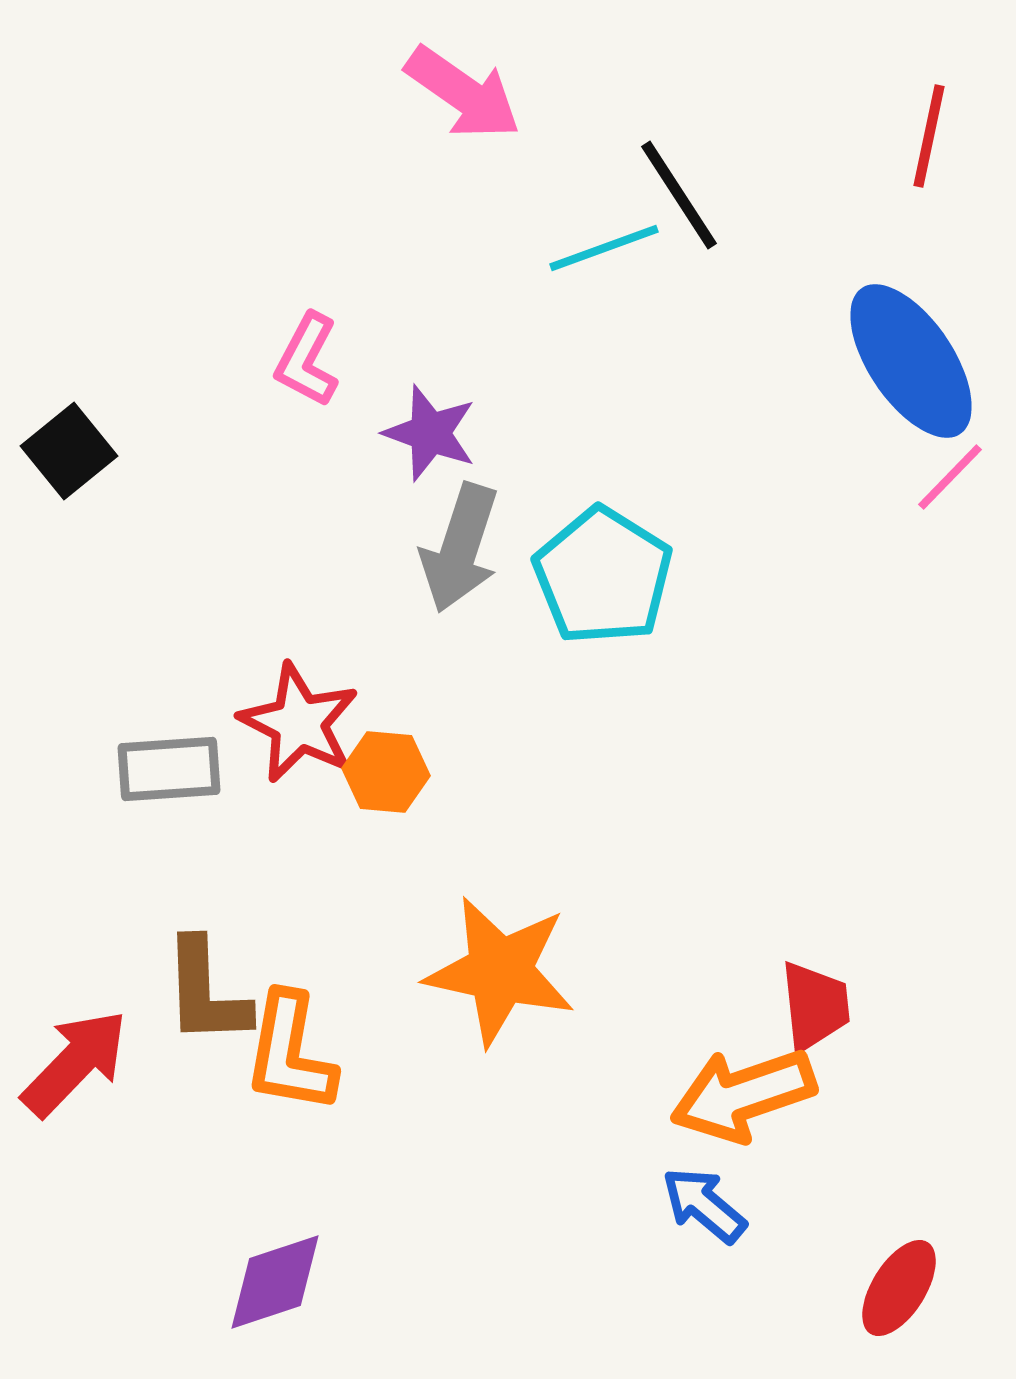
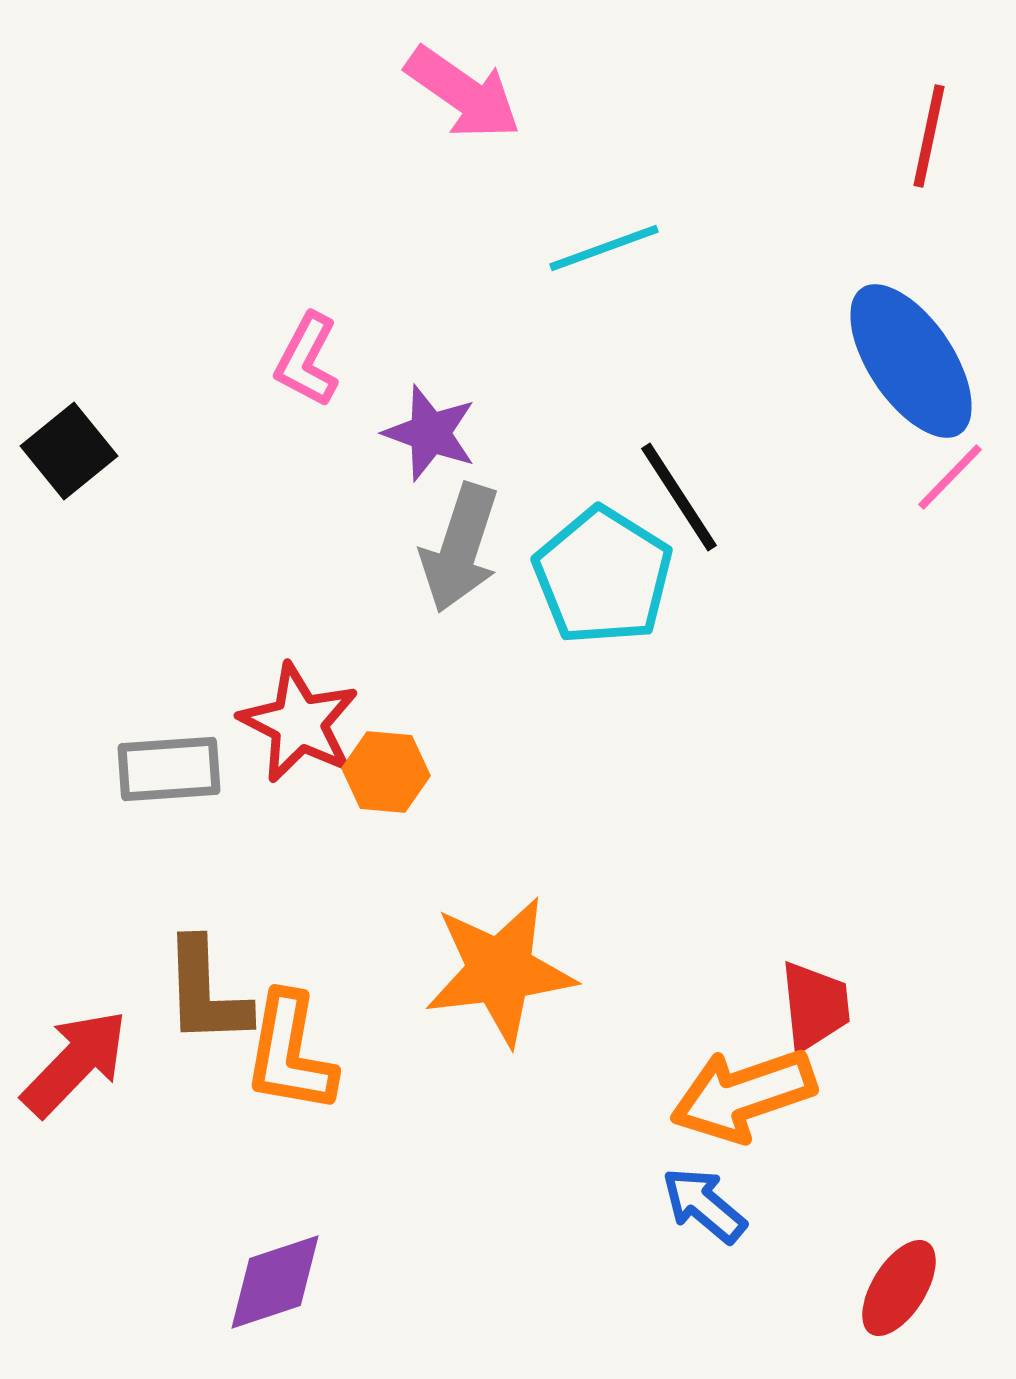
black line: moved 302 px down
orange star: rotated 19 degrees counterclockwise
